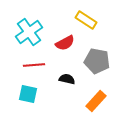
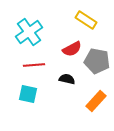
red semicircle: moved 7 px right, 6 px down
